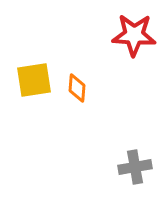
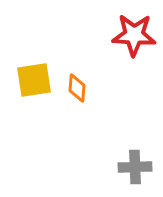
gray cross: rotated 8 degrees clockwise
